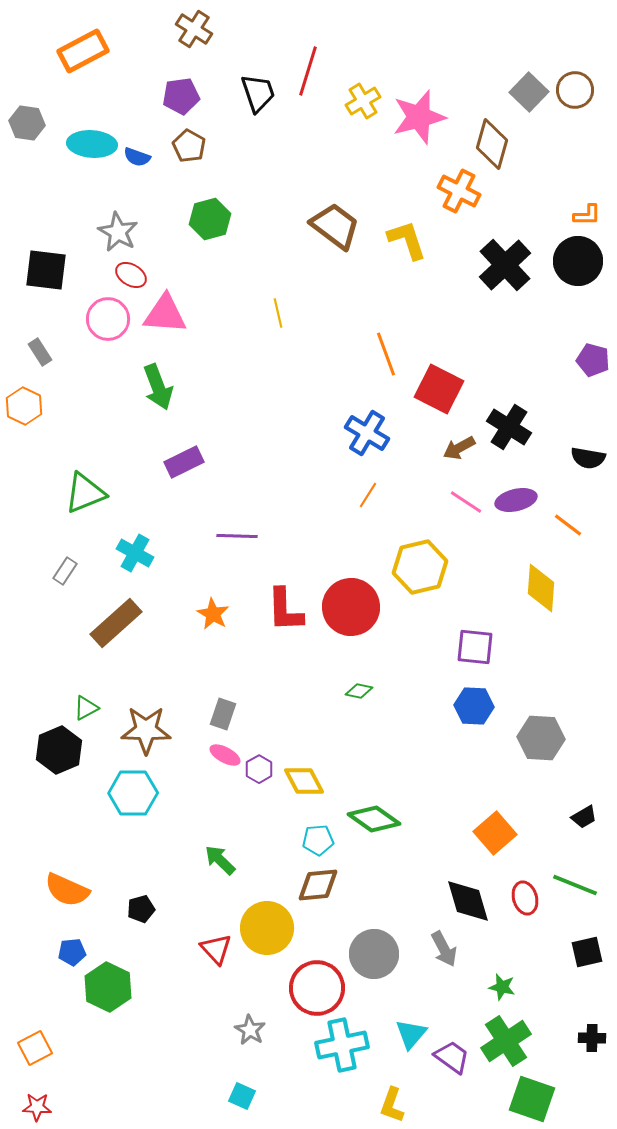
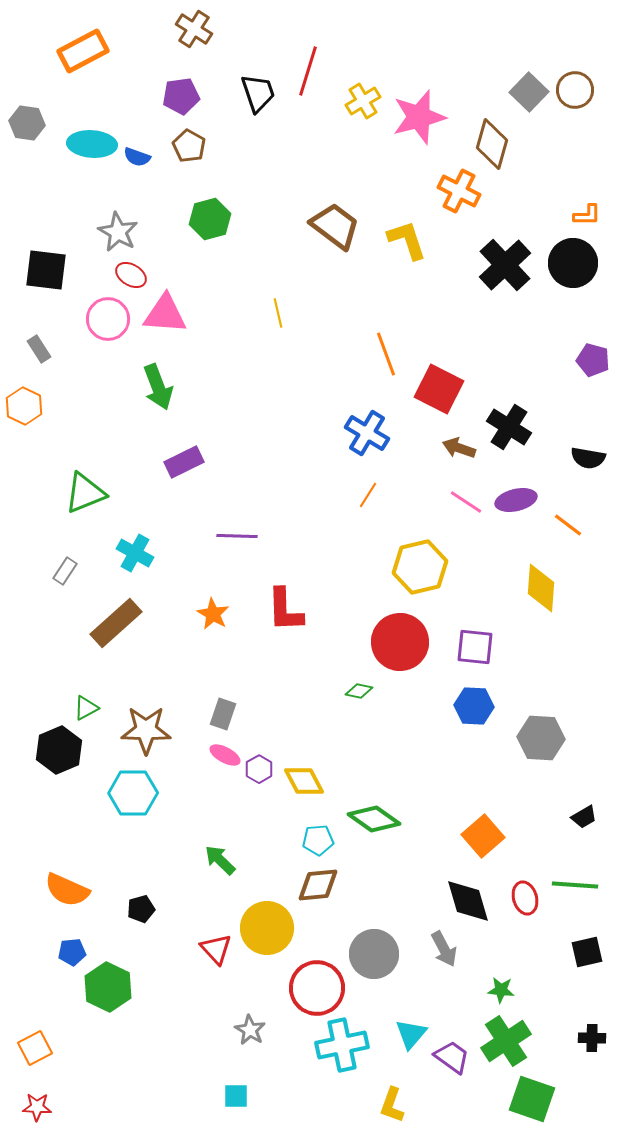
black circle at (578, 261): moved 5 px left, 2 px down
gray rectangle at (40, 352): moved 1 px left, 3 px up
brown arrow at (459, 448): rotated 48 degrees clockwise
red circle at (351, 607): moved 49 px right, 35 px down
orange square at (495, 833): moved 12 px left, 3 px down
green line at (575, 885): rotated 18 degrees counterclockwise
green star at (502, 987): moved 1 px left, 3 px down; rotated 8 degrees counterclockwise
cyan square at (242, 1096): moved 6 px left; rotated 24 degrees counterclockwise
